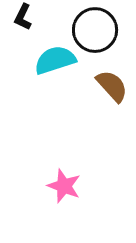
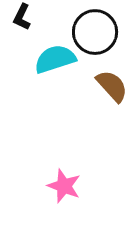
black L-shape: moved 1 px left
black circle: moved 2 px down
cyan semicircle: moved 1 px up
